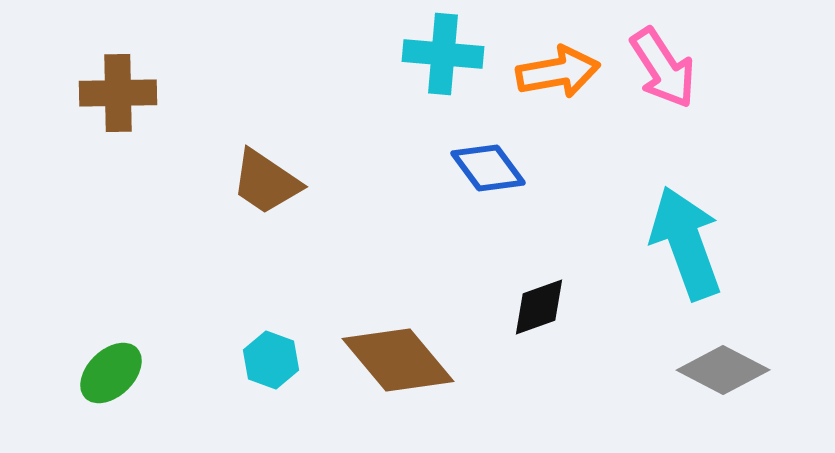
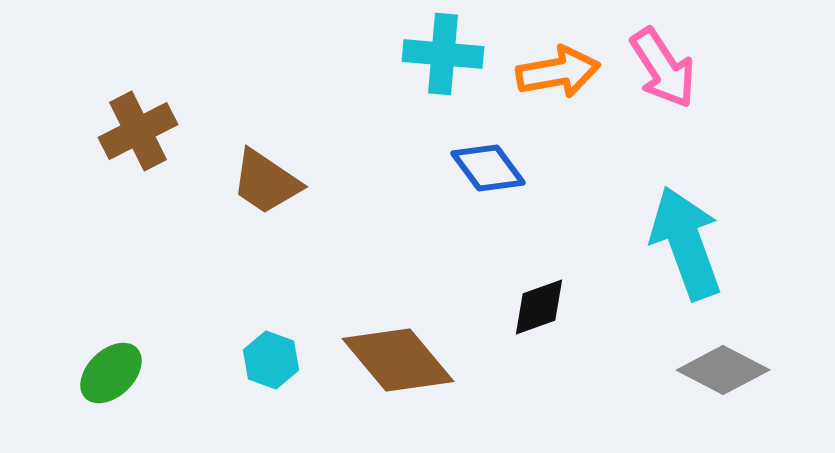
brown cross: moved 20 px right, 38 px down; rotated 26 degrees counterclockwise
